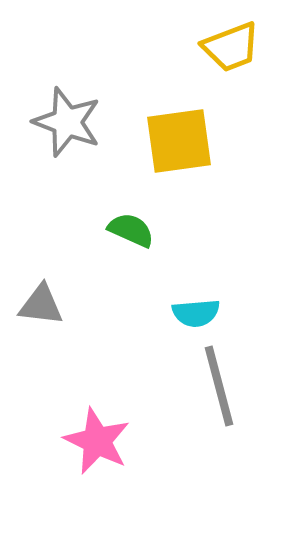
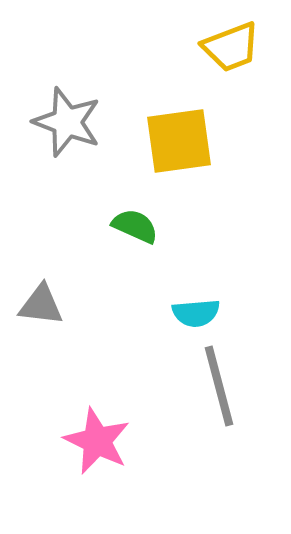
green semicircle: moved 4 px right, 4 px up
